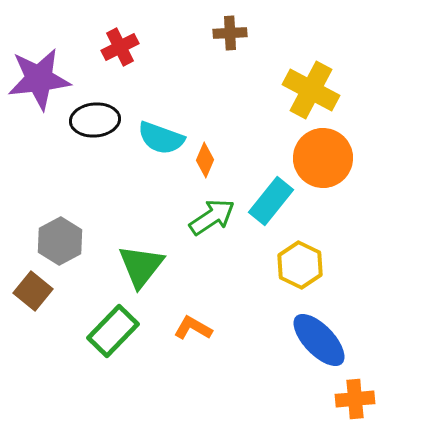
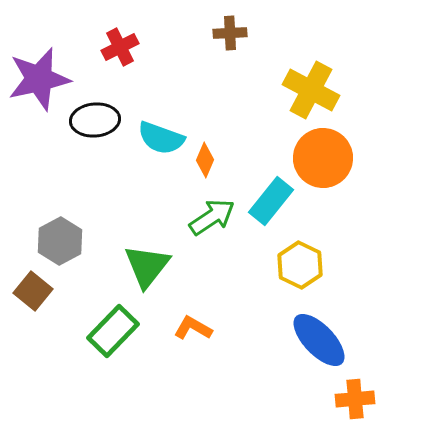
purple star: rotated 6 degrees counterclockwise
green triangle: moved 6 px right
